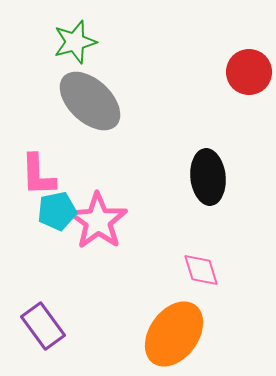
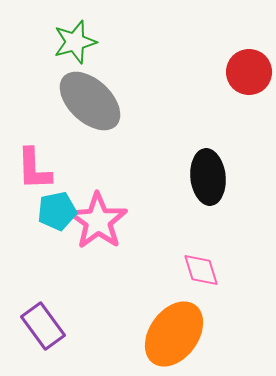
pink L-shape: moved 4 px left, 6 px up
